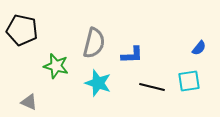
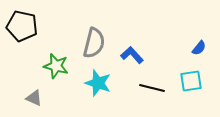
black pentagon: moved 4 px up
blue L-shape: rotated 130 degrees counterclockwise
cyan square: moved 2 px right
black line: moved 1 px down
gray triangle: moved 5 px right, 4 px up
